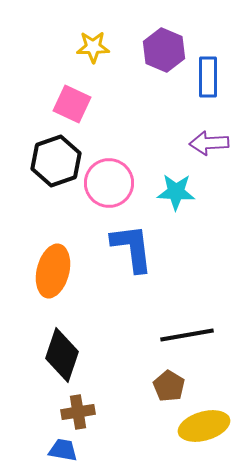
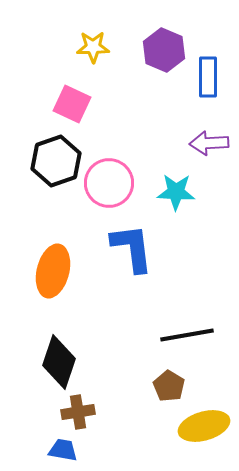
black diamond: moved 3 px left, 7 px down
